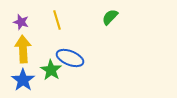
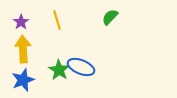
purple star: rotated 21 degrees clockwise
blue ellipse: moved 11 px right, 9 px down
green star: moved 8 px right
blue star: rotated 15 degrees clockwise
